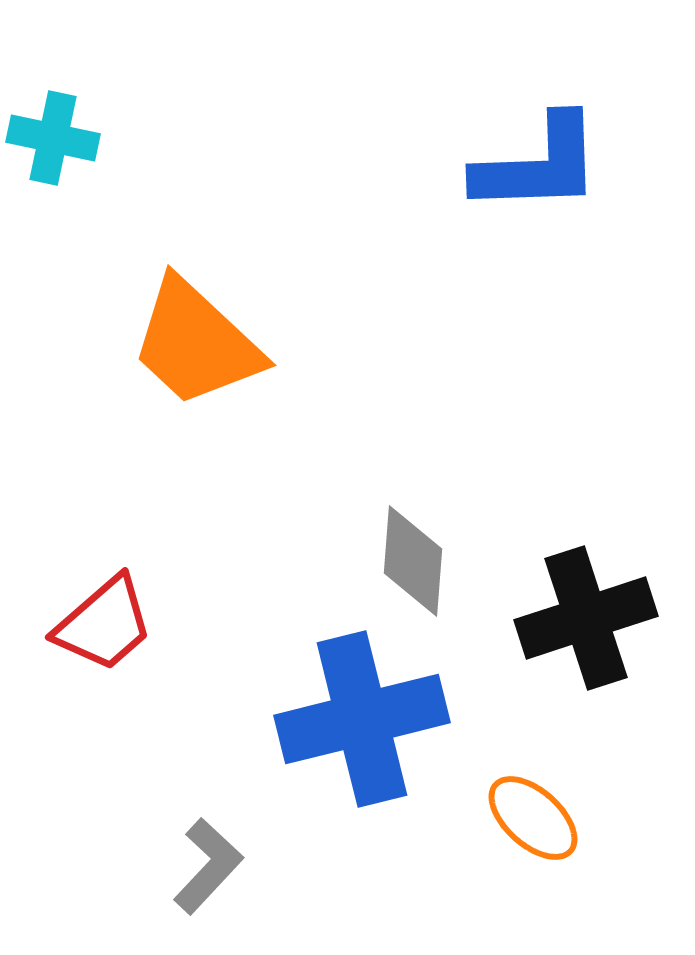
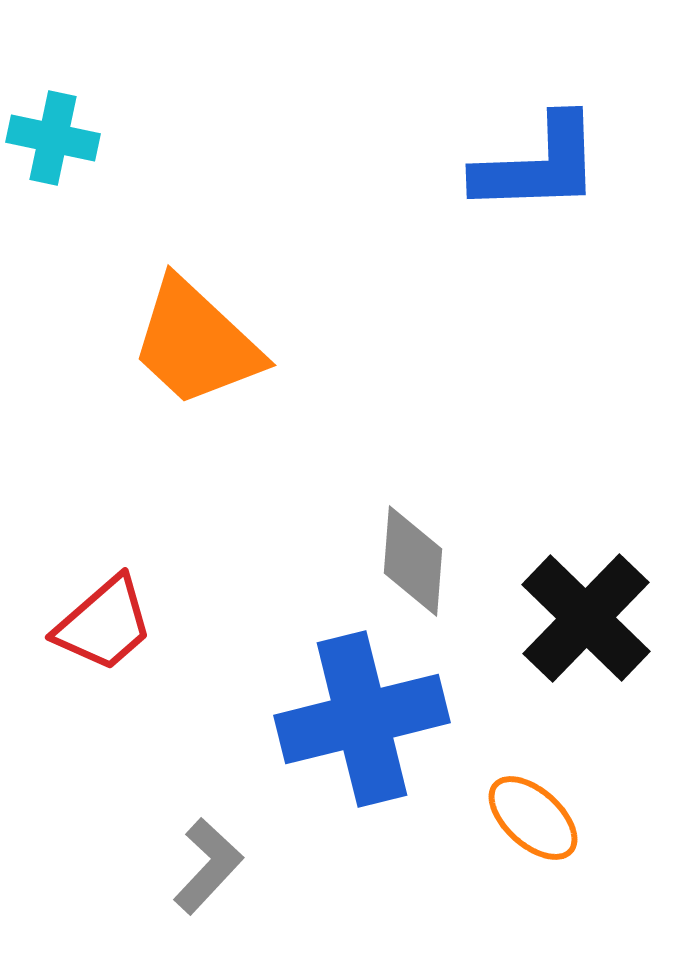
black cross: rotated 28 degrees counterclockwise
